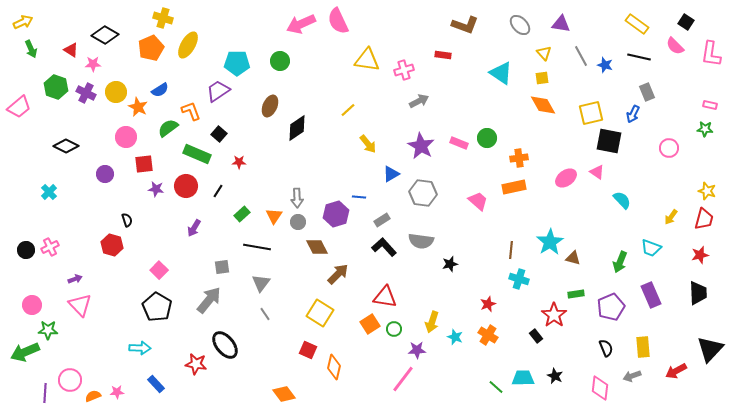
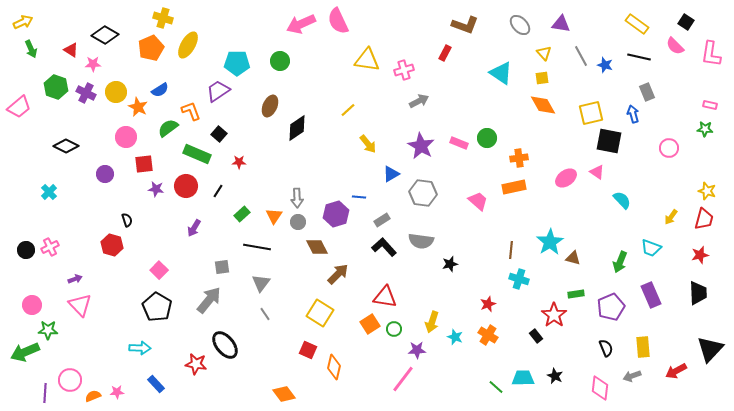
red rectangle at (443, 55): moved 2 px right, 2 px up; rotated 70 degrees counterclockwise
blue arrow at (633, 114): rotated 138 degrees clockwise
